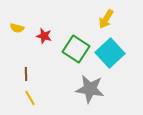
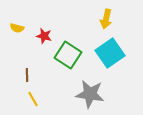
yellow arrow: rotated 18 degrees counterclockwise
green square: moved 8 px left, 6 px down
cyan square: rotated 8 degrees clockwise
brown line: moved 1 px right, 1 px down
gray star: moved 5 px down
yellow line: moved 3 px right, 1 px down
